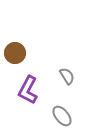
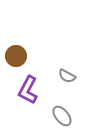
brown circle: moved 1 px right, 3 px down
gray semicircle: rotated 150 degrees clockwise
